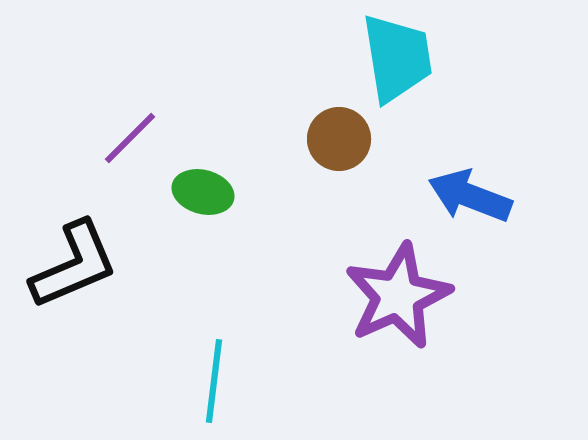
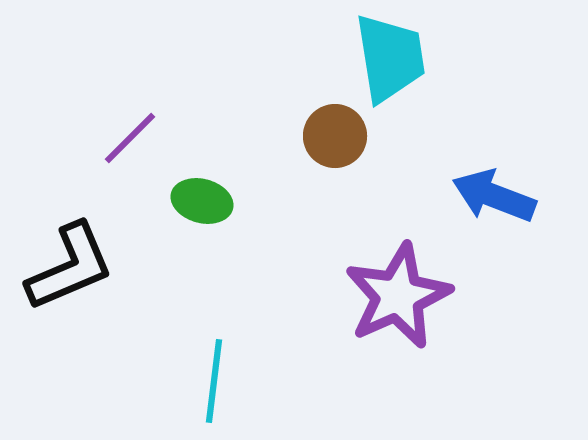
cyan trapezoid: moved 7 px left
brown circle: moved 4 px left, 3 px up
green ellipse: moved 1 px left, 9 px down
blue arrow: moved 24 px right
black L-shape: moved 4 px left, 2 px down
